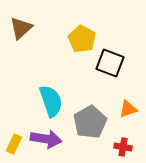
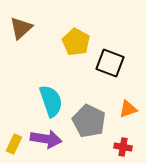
yellow pentagon: moved 6 px left, 3 px down
gray pentagon: moved 1 px left, 1 px up; rotated 16 degrees counterclockwise
